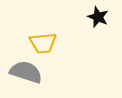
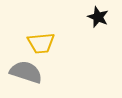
yellow trapezoid: moved 2 px left
